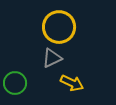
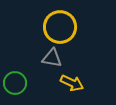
yellow circle: moved 1 px right
gray triangle: rotated 35 degrees clockwise
